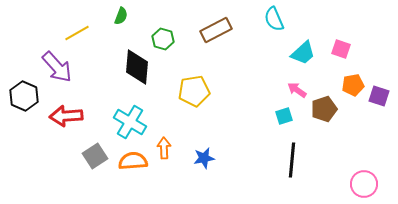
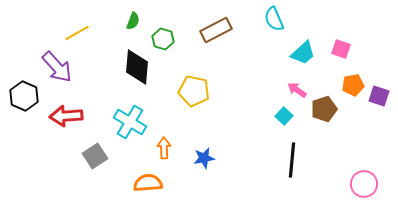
green semicircle: moved 12 px right, 5 px down
yellow pentagon: rotated 20 degrees clockwise
cyan square: rotated 30 degrees counterclockwise
orange semicircle: moved 15 px right, 22 px down
